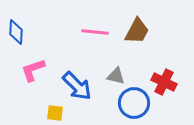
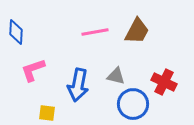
pink line: rotated 16 degrees counterclockwise
blue arrow: moved 1 px right, 1 px up; rotated 56 degrees clockwise
blue circle: moved 1 px left, 1 px down
yellow square: moved 8 px left
